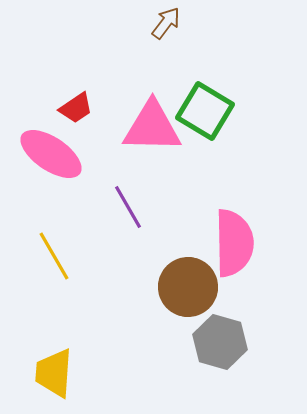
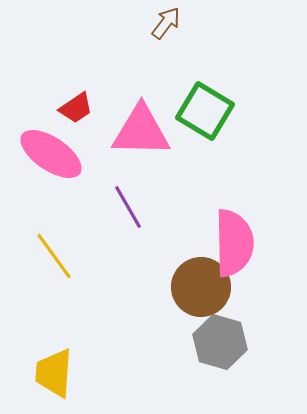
pink triangle: moved 11 px left, 4 px down
yellow line: rotated 6 degrees counterclockwise
brown circle: moved 13 px right
